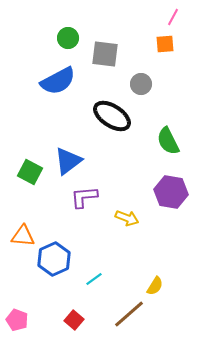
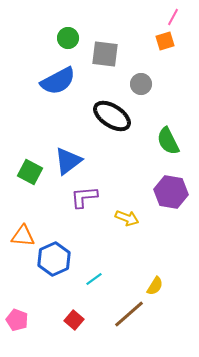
orange square: moved 3 px up; rotated 12 degrees counterclockwise
